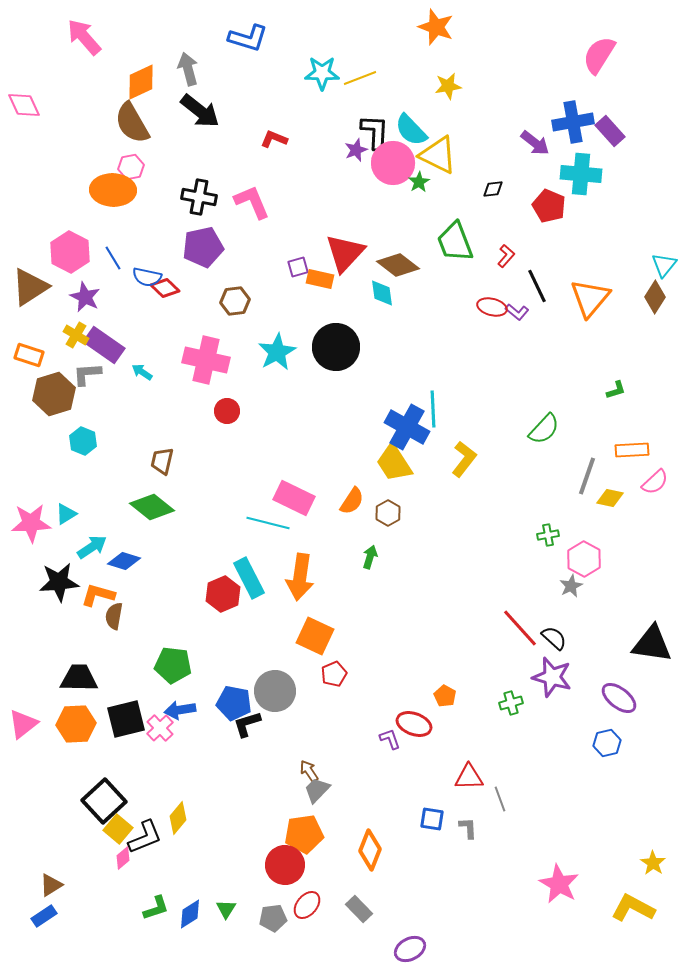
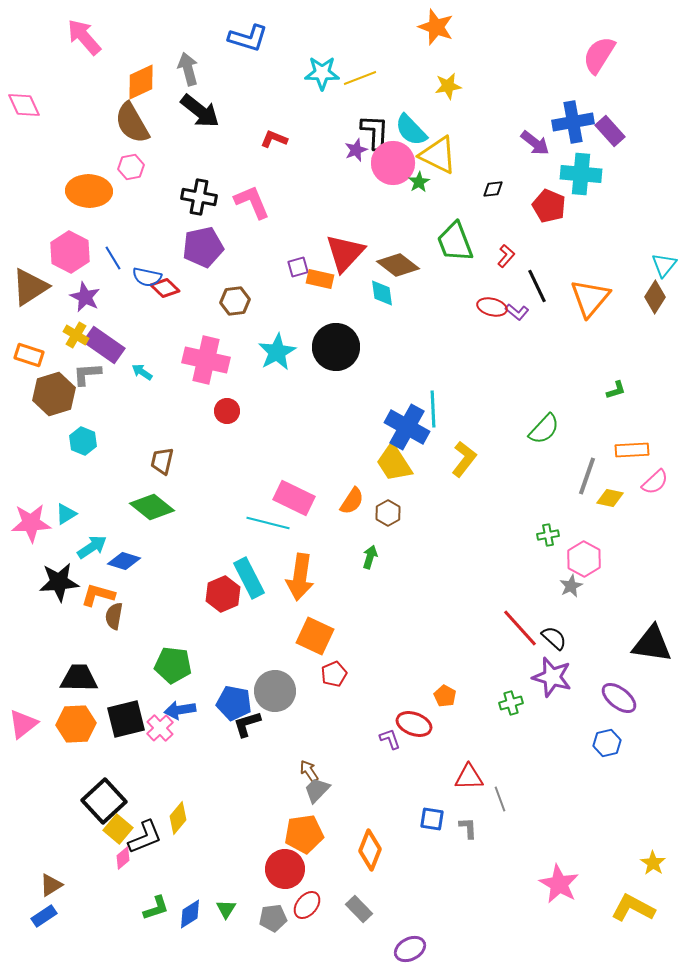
orange ellipse at (113, 190): moved 24 px left, 1 px down
red circle at (285, 865): moved 4 px down
